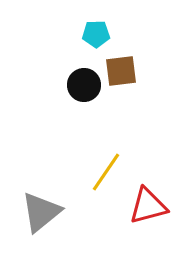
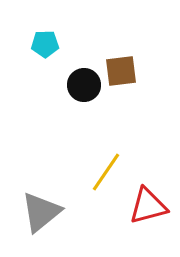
cyan pentagon: moved 51 px left, 10 px down
